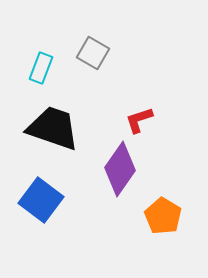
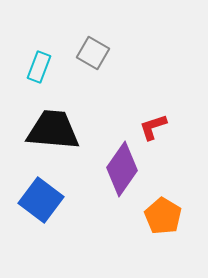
cyan rectangle: moved 2 px left, 1 px up
red L-shape: moved 14 px right, 7 px down
black trapezoid: moved 2 px down; rotated 14 degrees counterclockwise
purple diamond: moved 2 px right
